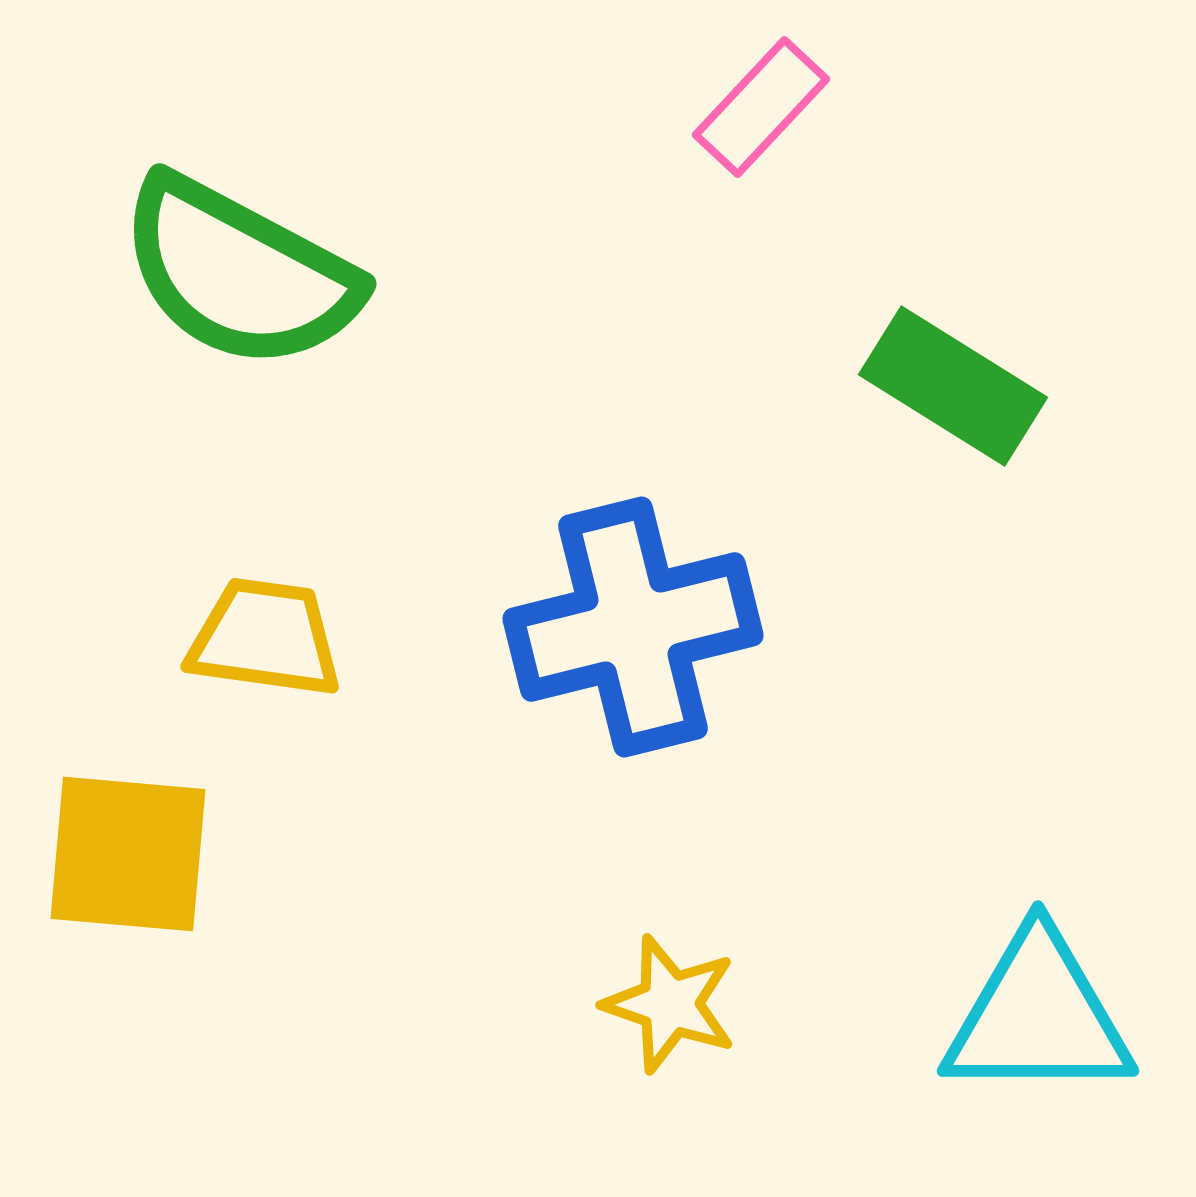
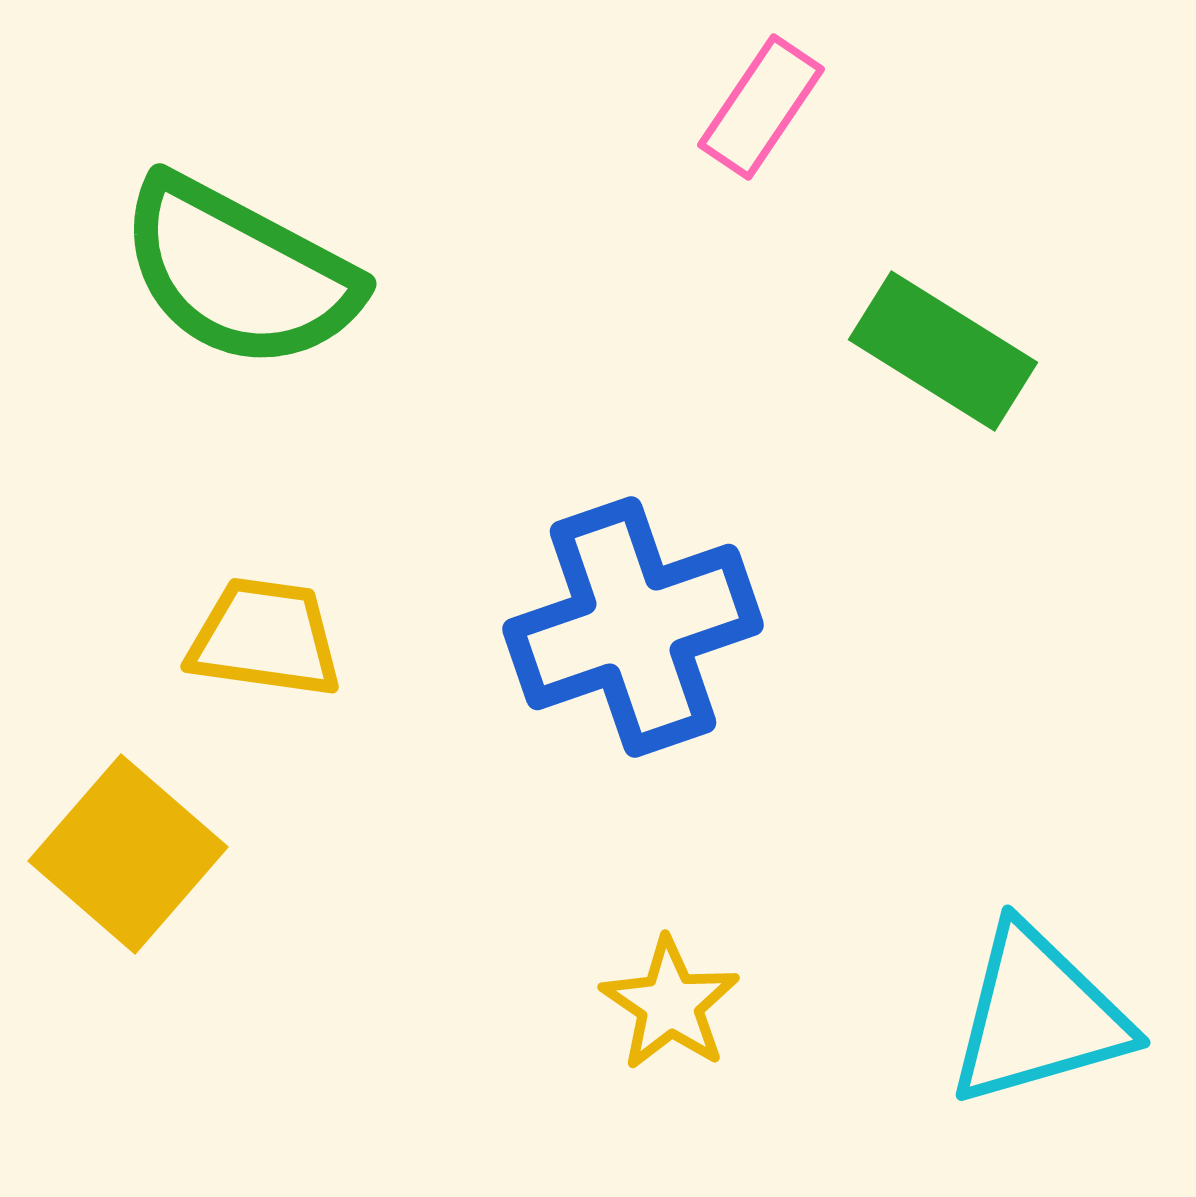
pink rectangle: rotated 9 degrees counterclockwise
green rectangle: moved 10 px left, 35 px up
blue cross: rotated 5 degrees counterclockwise
yellow square: rotated 36 degrees clockwise
yellow star: rotated 15 degrees clockwise
cyan triangle: rotated 16 degrees counterclockwise
